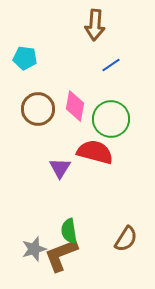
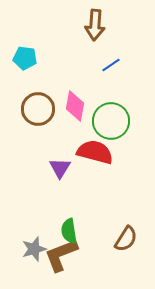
green circle: moved 2 px down
